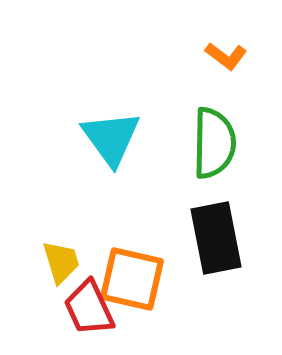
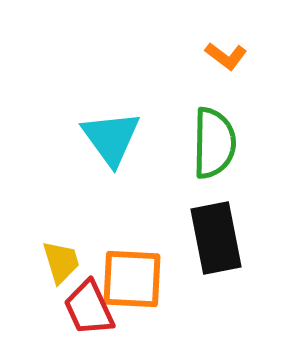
orange square: rotated 10 degrees counterclockwise
